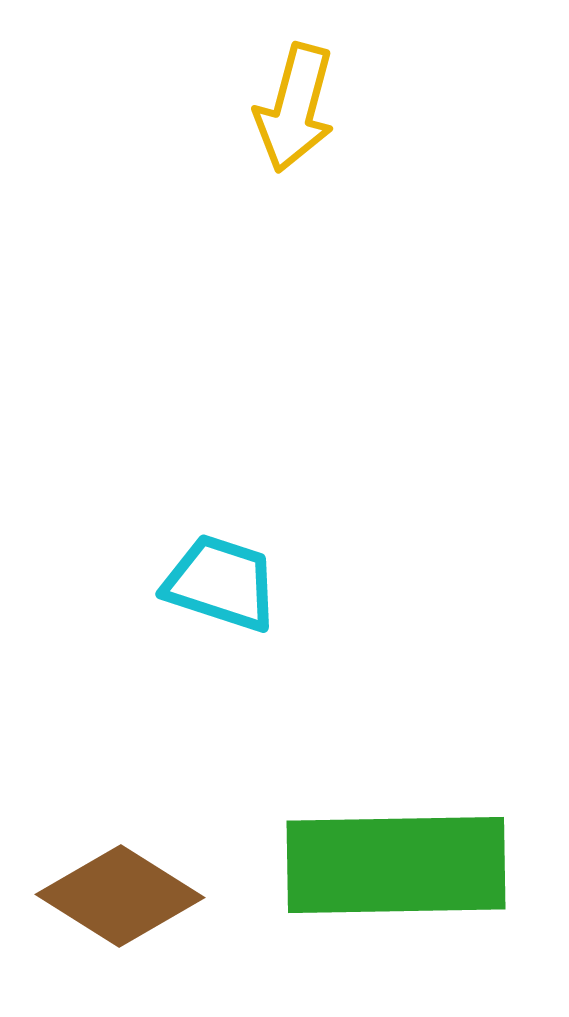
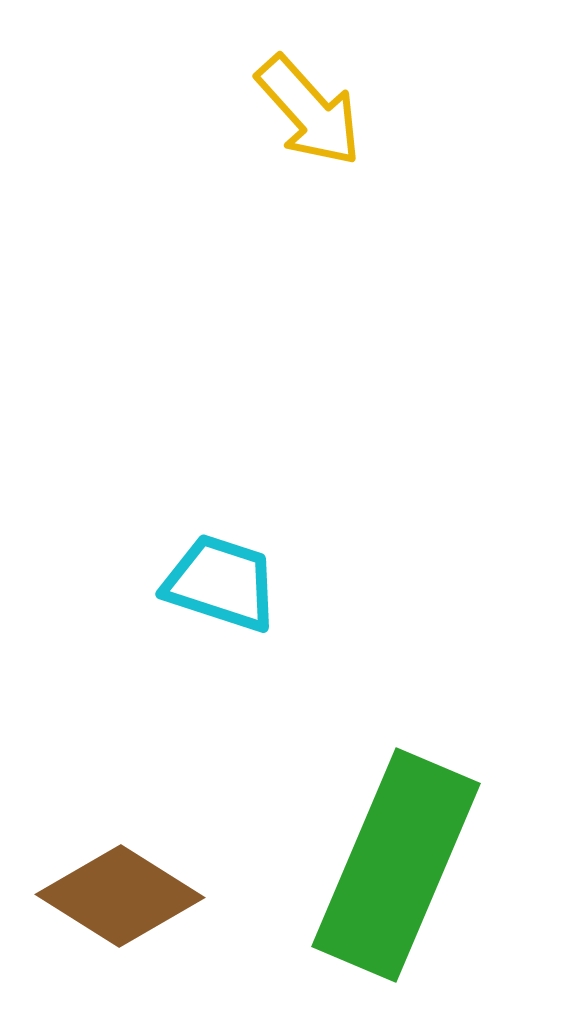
yellow arrow: moved 14 px right, 3 px down; rotated 57 degrees counterclockwise
green rectangle: rotated 66 degrees counterclockwise
